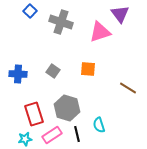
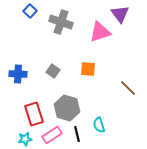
brown line: rotated 12 degrees clockwise
